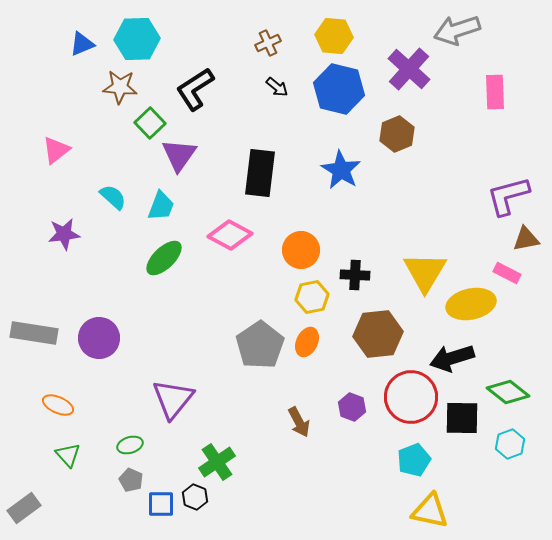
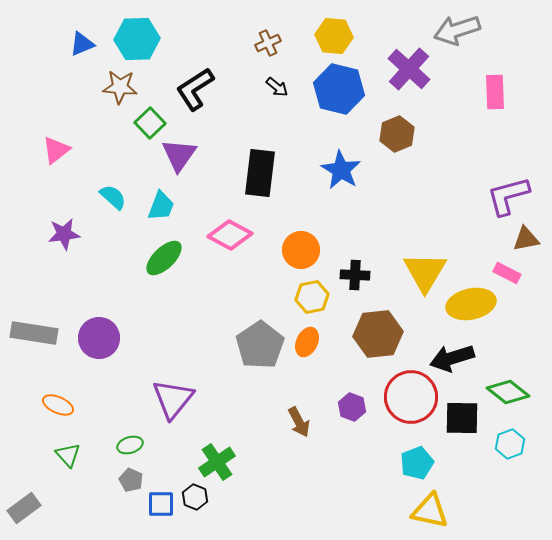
cyan pentagon at (414, 460): moved 3 px right, 3 px down
